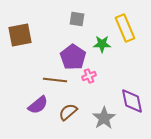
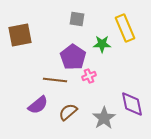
purple diamond: moved 3 px down
